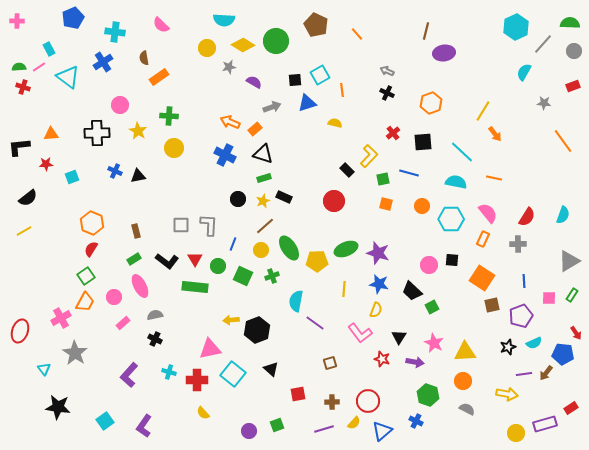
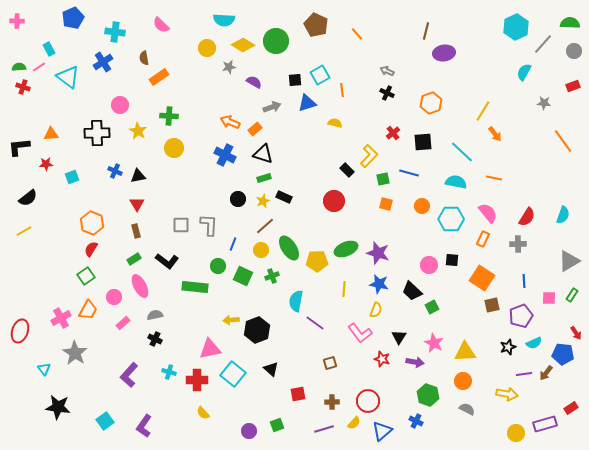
red triangle at (195, 259): moved 58 px left, 55 px up
orange trapezoid at (85, 302): moved 3 px right, 8 px down
